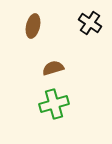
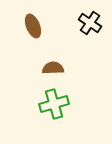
brown ellipse: rotated 35 degrees counterclockwise
brown semicircle: rotated 15 degrees clockwise
